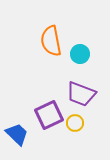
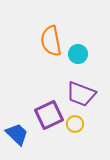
cyan circle: moved 2 px left
yellow circle: moved 1 px down
